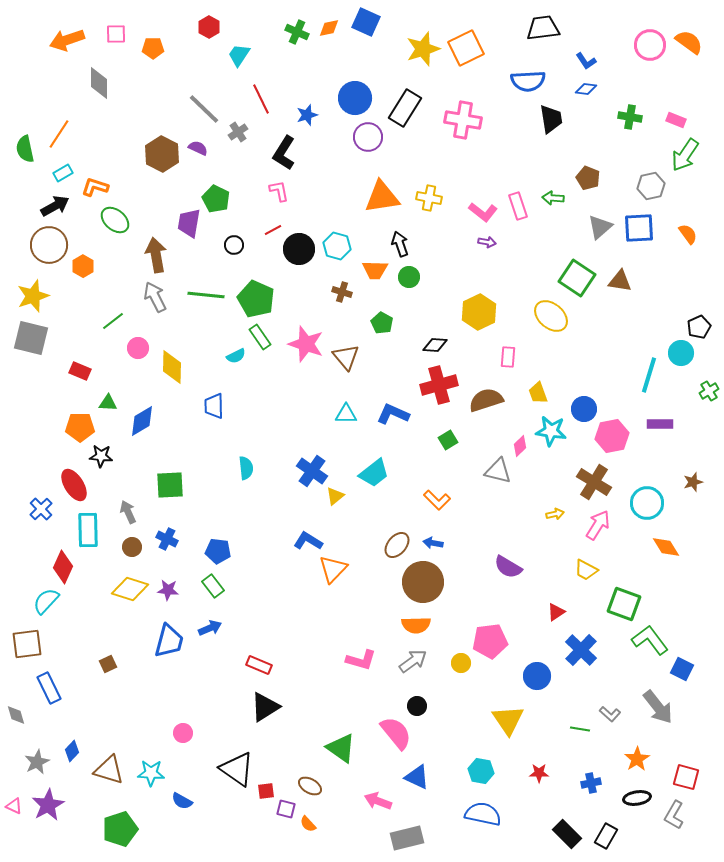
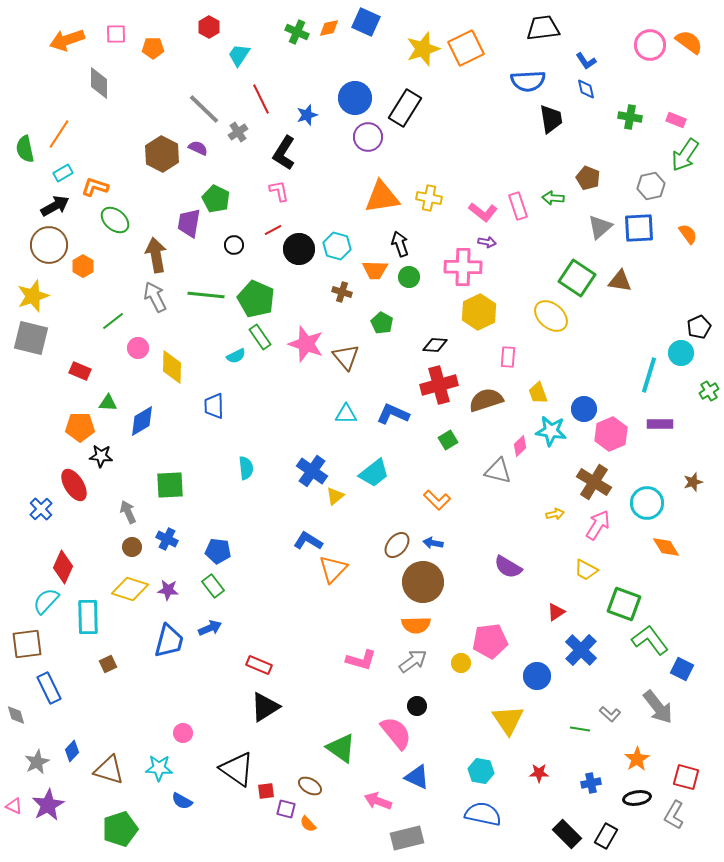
blue diamond at (586, 89): rotated 70 degrees clockwise
pink cross at (463, 120): moved 147 px down; rotated 9 degrees counterclockwise
pink hexagon at (612, 436): moved 1 px left, 2 px up; rotated 12 degrees counterclockwise
cyan rectangle at (88, 530): moved 87 px down
cyan star at (151, 773): moved 8 px right, 5 px up
